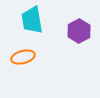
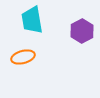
purple hexagon: moved 3 px right
